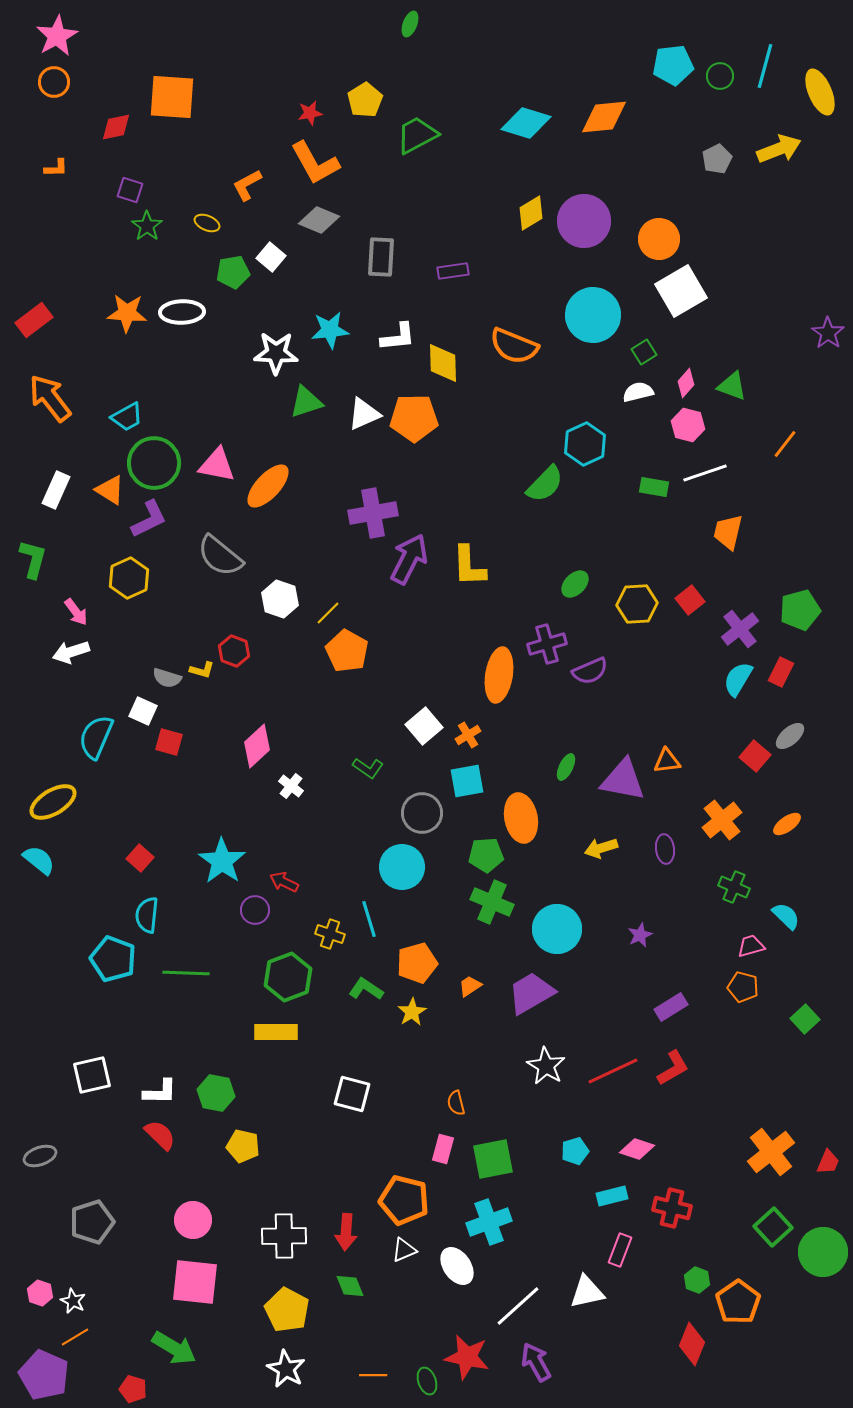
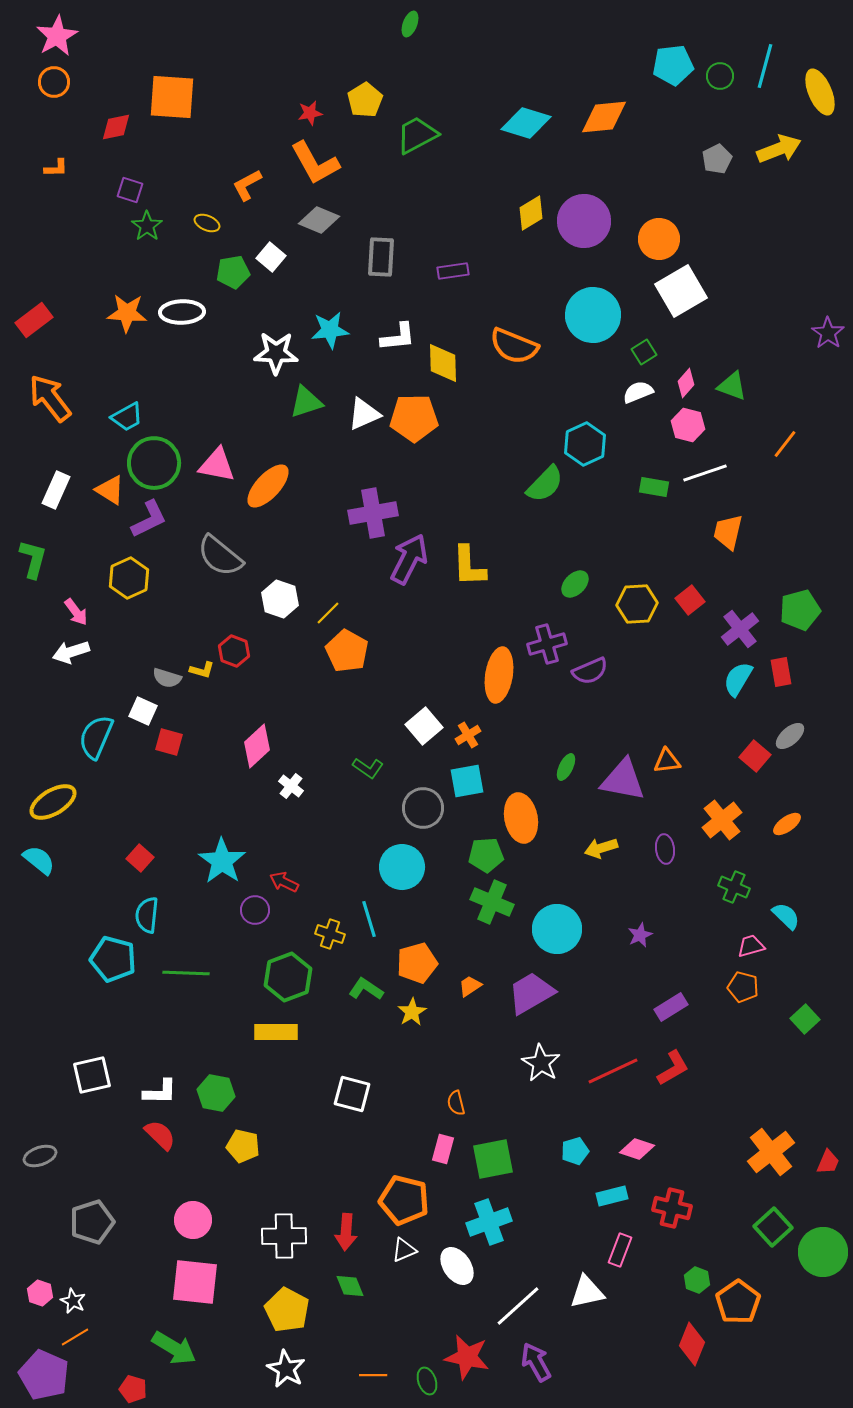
white semicircle at (638, 392): rotated 8 degrees counterclockwise
red rectangle at (781, 672): rotated 36 degrees counterclockwise
gray circle at (422, 813): moved 1 px right, 5 px up
cyan pentagon at (113, 959): rotated 6 degrees counterclockwise
white star at (546, 1066): moved 5 px left, 3 px up
